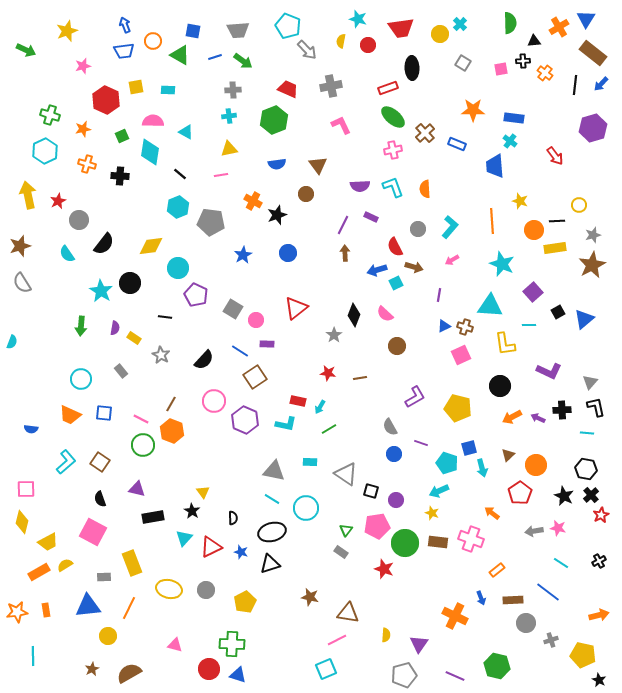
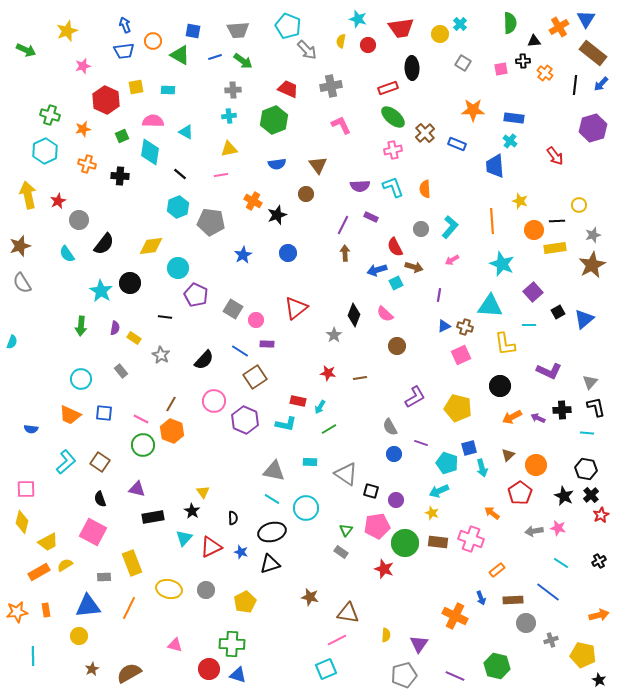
gray circle at (418, 229): moved 3 px right
yellow circle at (108, 636): moved 29 px left
